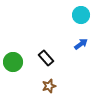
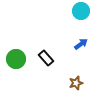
cyan circle: moved 4 px up
green circle: moved 3 px right, 3 px up
brown star: moved 27 px right, 3 px up
